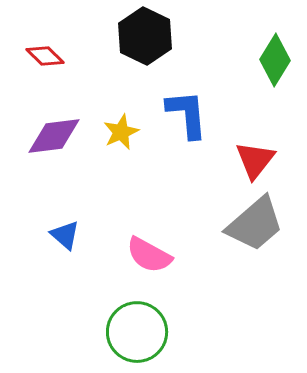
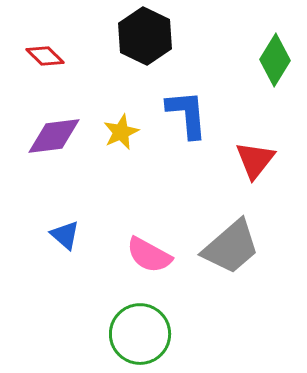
gray trapezoid: moved 24 px left, 23 px down
green circle: moved 3 px right, 2 px down
